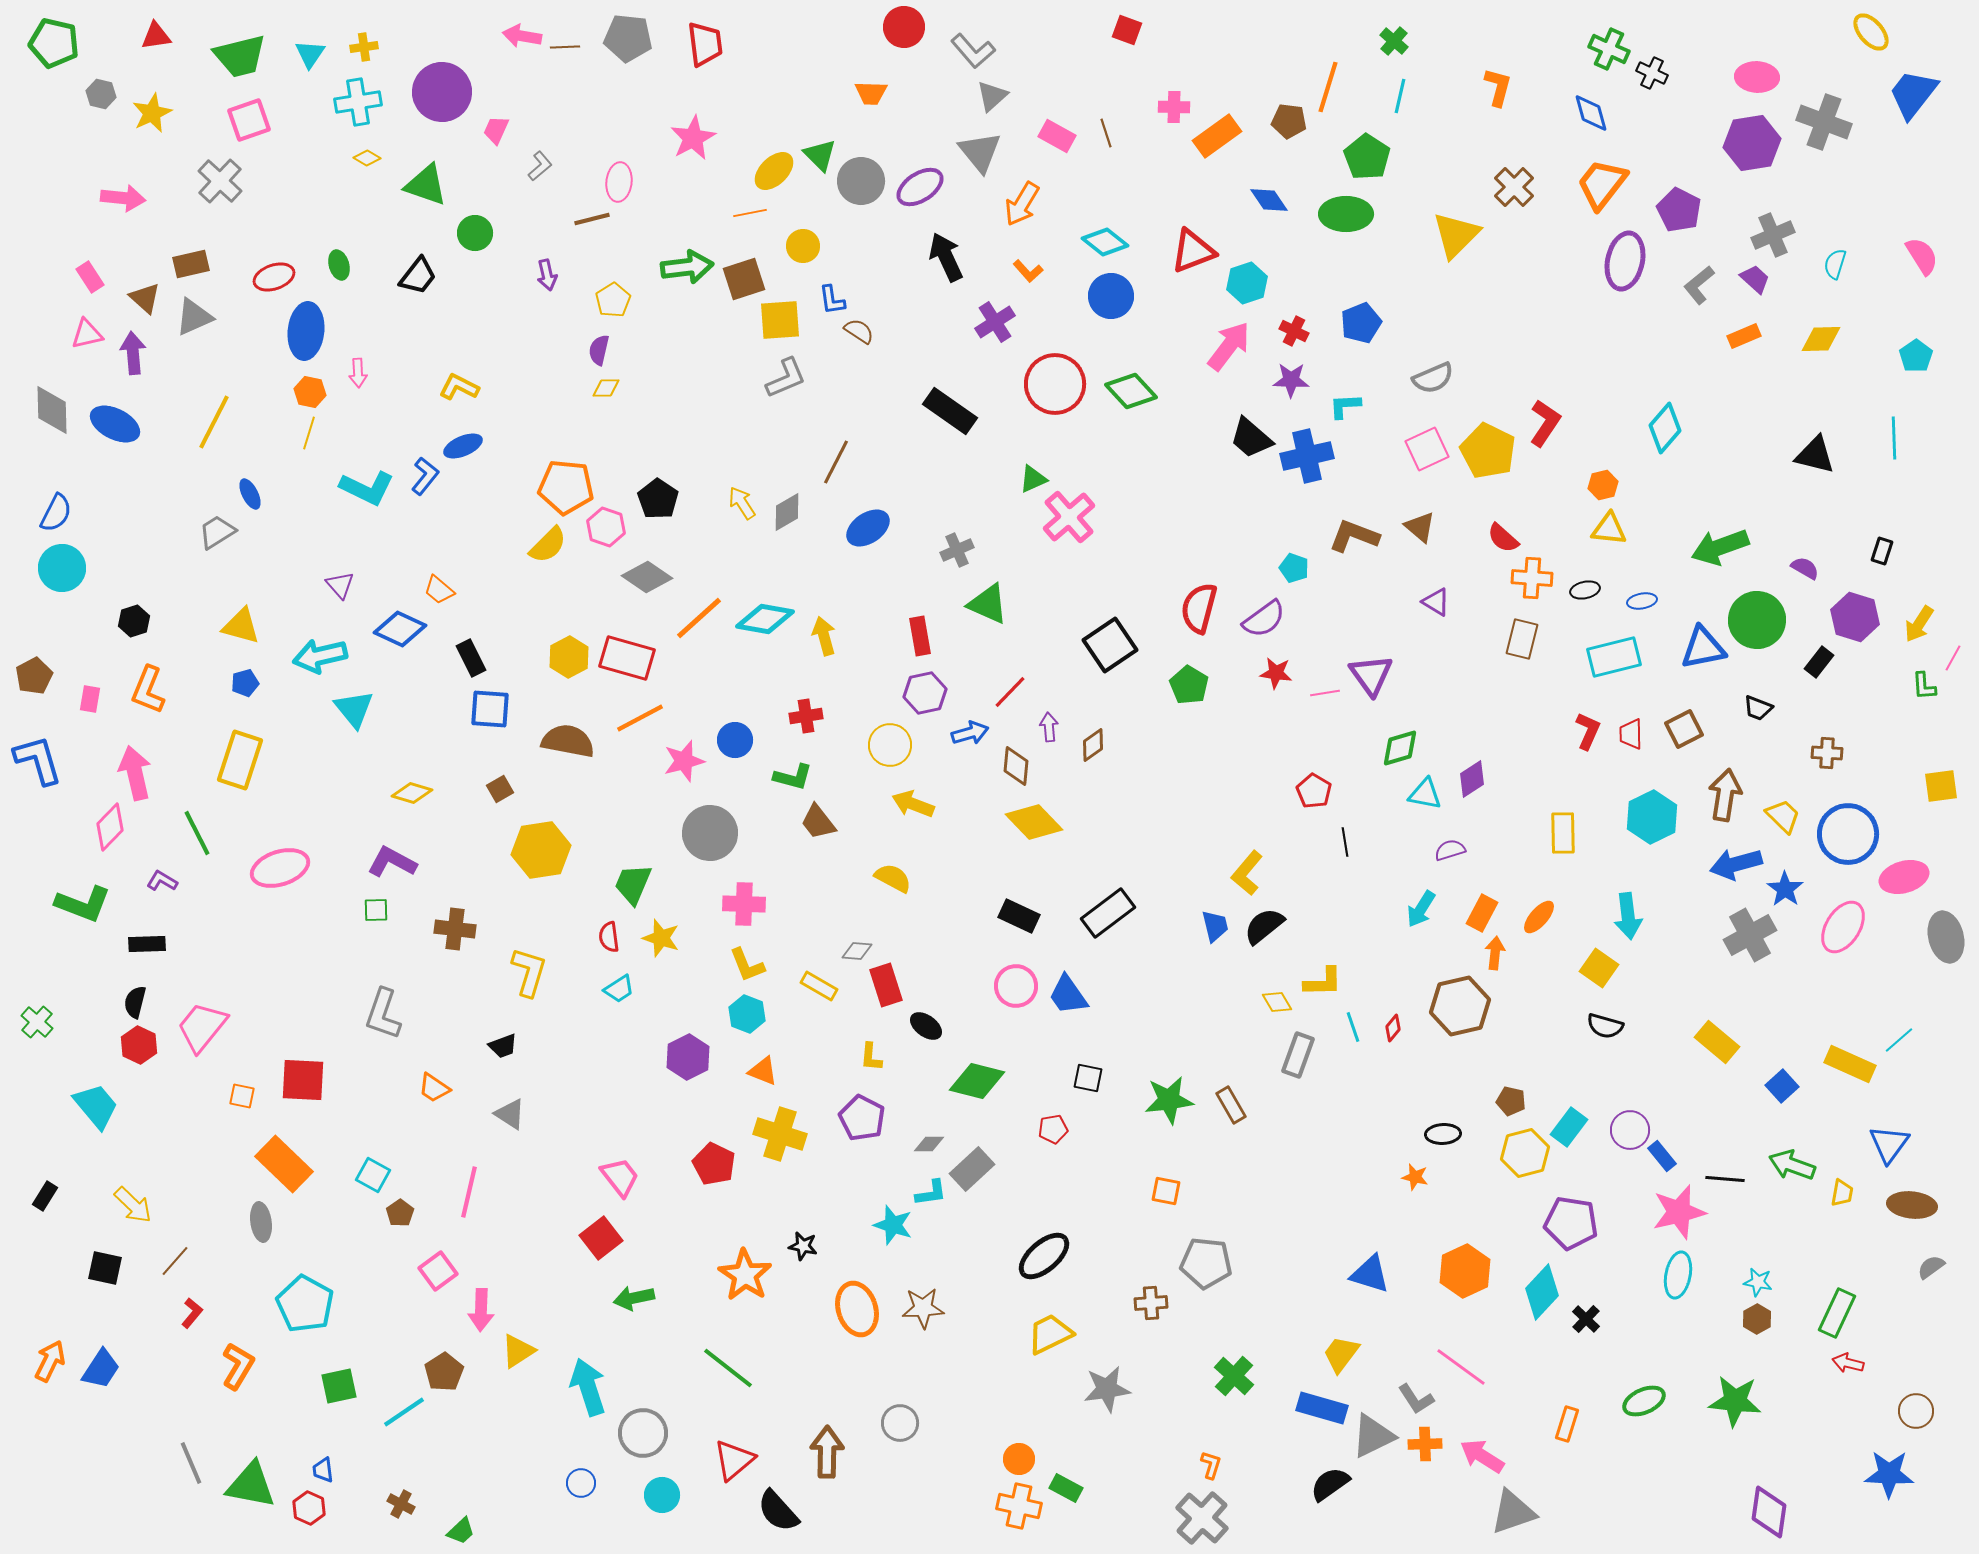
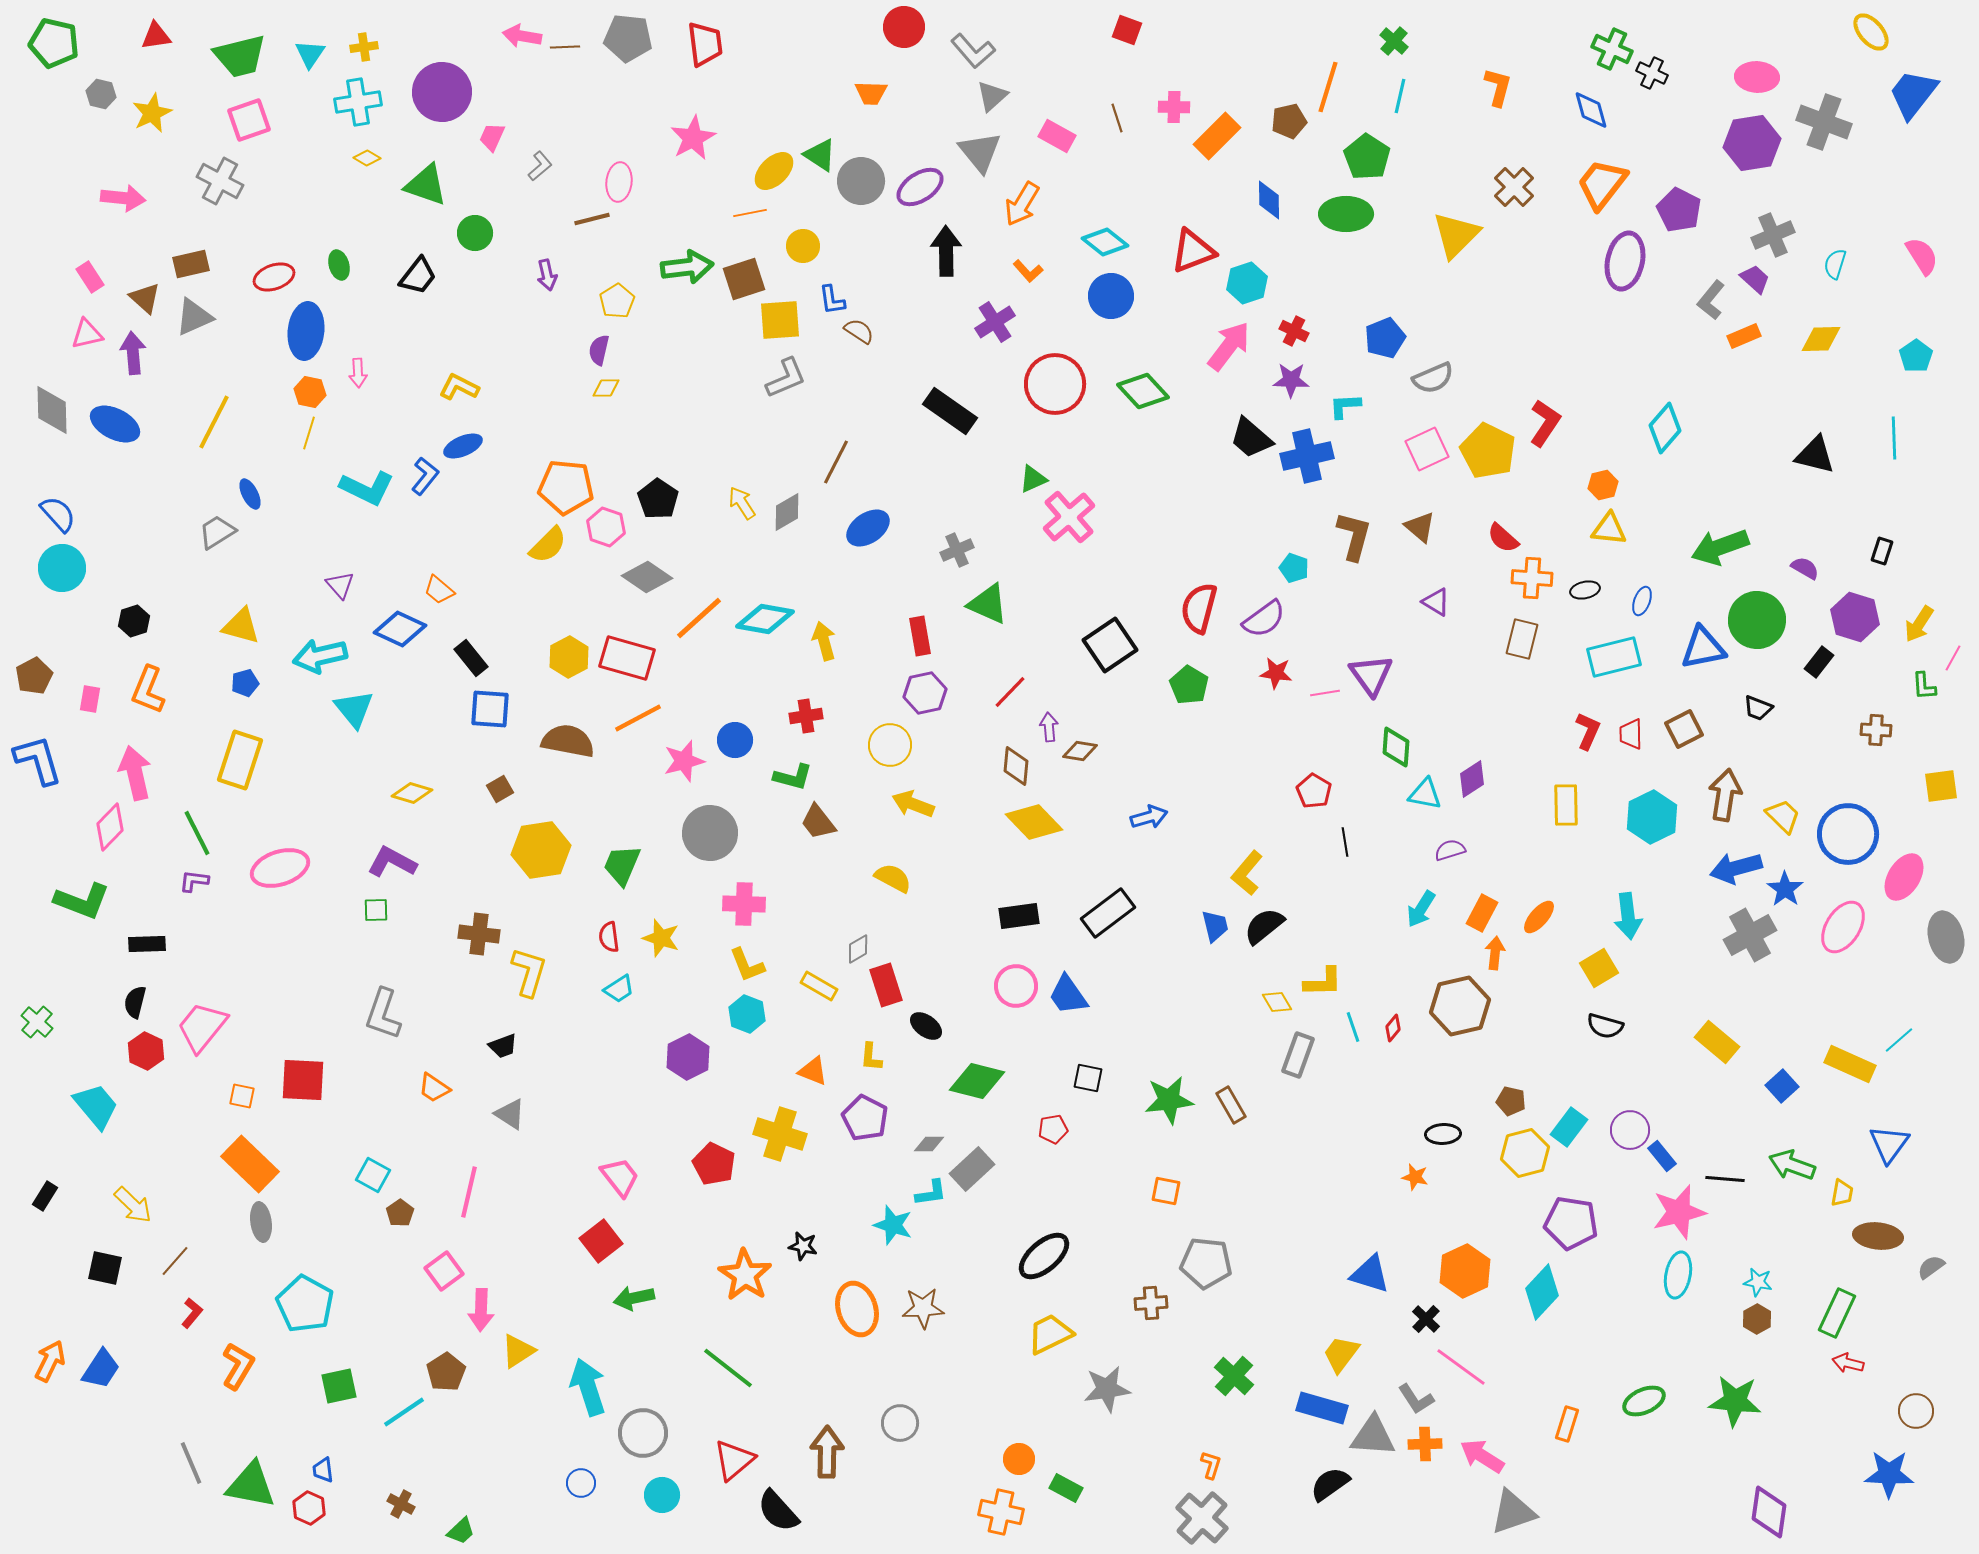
green cross at (1609, 49): moved 3 px right
blue diamond at (1591, 113): moved 3 px up
brown pentagon at (1289, 121): rotated 20 degrees counterclockwise
pink trapezoid at (496, 130): moved 4 px left, 7 px down
brown line at (1106, 133): moved 11 px right, 15 px up
orange rectangle at (1217, 136): rotated 9 degrees counterclockwise
green triangle at (820, 155): rotated 12 degrees counterclockwise
gray cross at (220, 181): rotated 15 degrees counterclockwise
blue diamond at (1269, 200): rotated 33 degrees clockwise
black arrow at (946, 257): moved 6 px up; rotated 24 degrees clockwise
gray L-shape at (1699, 285): moved 12 px right, 15 px down; rotated 12 degrees counterclockwise
yellow pentagon at (613, 300): moved 4 px right, 1 px down
blue pentagon at (1361, 323): moved 24 px right, 15 px down
green diamond at (1131, 391): moved 12 px right
blue semicircle at (56, 513): moved 2 px right, 1 px down; rotated 69 degrees counterclockwise
brown L-shape at (1354, 536): rotated 84 degrees clockwise
blue ellipse at (1642, 601): rotated 60 degrees counterclockwise
yellow arrow at (824, 636): moved 5 px down
black rectangle at (471, 658): rotated 12 degrees counterclockwise
orange line at (640, 718): moved 2 px left
blue arrow at (970, 733): moved 179 px right, 84 px down
brown diamond at (1093, 745): moved 13 px left, 6 px down; rotated 44 degrees clockwise
green diamond at (1400, 748): moved 4 px left, 1 px up; rotated 69 degrees counterclockwise
brown cross at (1827, 753): moved 49 px right, 23 px up
yellow rectangle at (1563, 833): moved 3 px right, 28 px up
blue arrow at (1736, 864): moved 4 px down
pink ellipse at (1904, 877): rotated 42 degrees counterclockwise
purple L-shape at (162, 881): moved 32 px right; rotated 24 degrees counterclockwise
green trapezoid at (633, 884): moved 11 px left, 19 px up
green L-shape at (83, 904): moved 1 px left, 3 px up
black rectangle at (1019, 916): rotated 33 degrees counterclockwise
brown cross at (455, 929): moved 24 px right, 5 px down
gray diamond at (857, 951): moved 1 px right, 2 px up; rotated 36 degrees counterclockwise
yellow square at (1599, 968): rotated 24 degrees clockwise
red hexagon at (139, 1045): moved 7 px right, 6 px down
orange triangle at (763, 1071): moved 50 px right
purple pentagon at (862, 1118): moved 3 px right
orange rectangle at (284, 1164): moved 34 px left
brown ellipse at (1912, 1205): moved 34 px left, 31 px down
red square at (601, 1238): moved 3 px down
pink square at (438, 1271): moved 6 px right
black cross at (1586, 1319): moved 160 px left
brown pentagon at (444, 1372): moved 2 px right
gray triangle at (1373, 1436): rotated 30 degrees clockwise
orange cross at (1019, 1506): moved 18 px left, 6 px down
